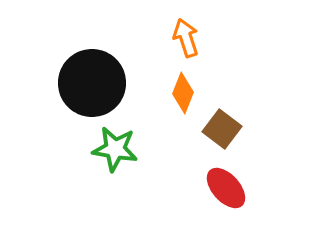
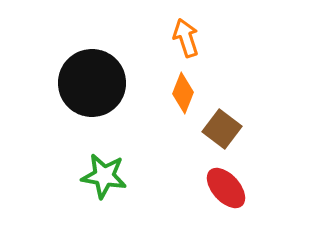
green star: moved 11 px left, 27 px down
